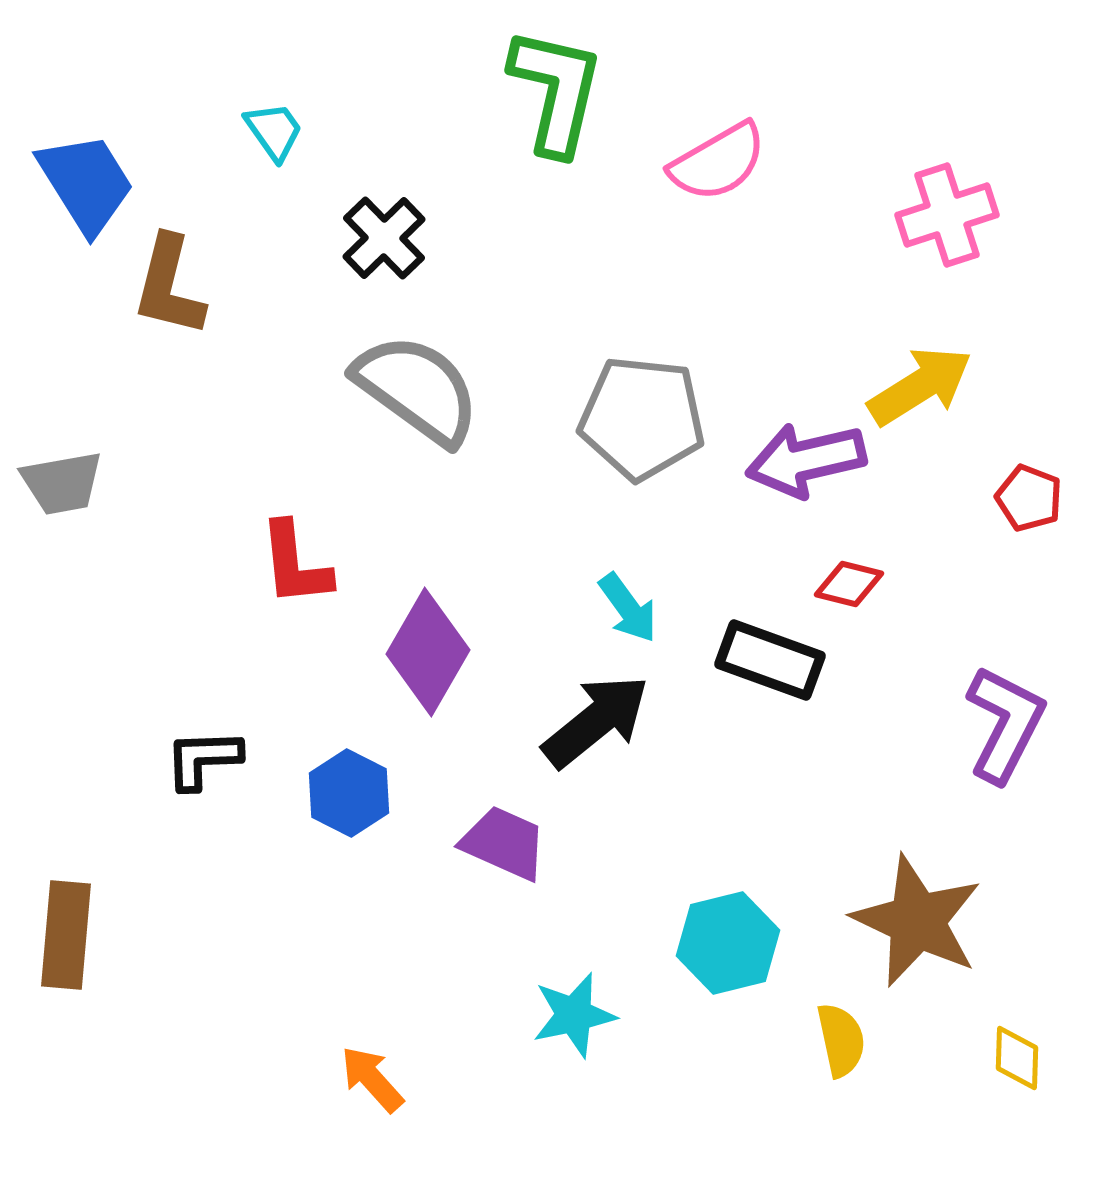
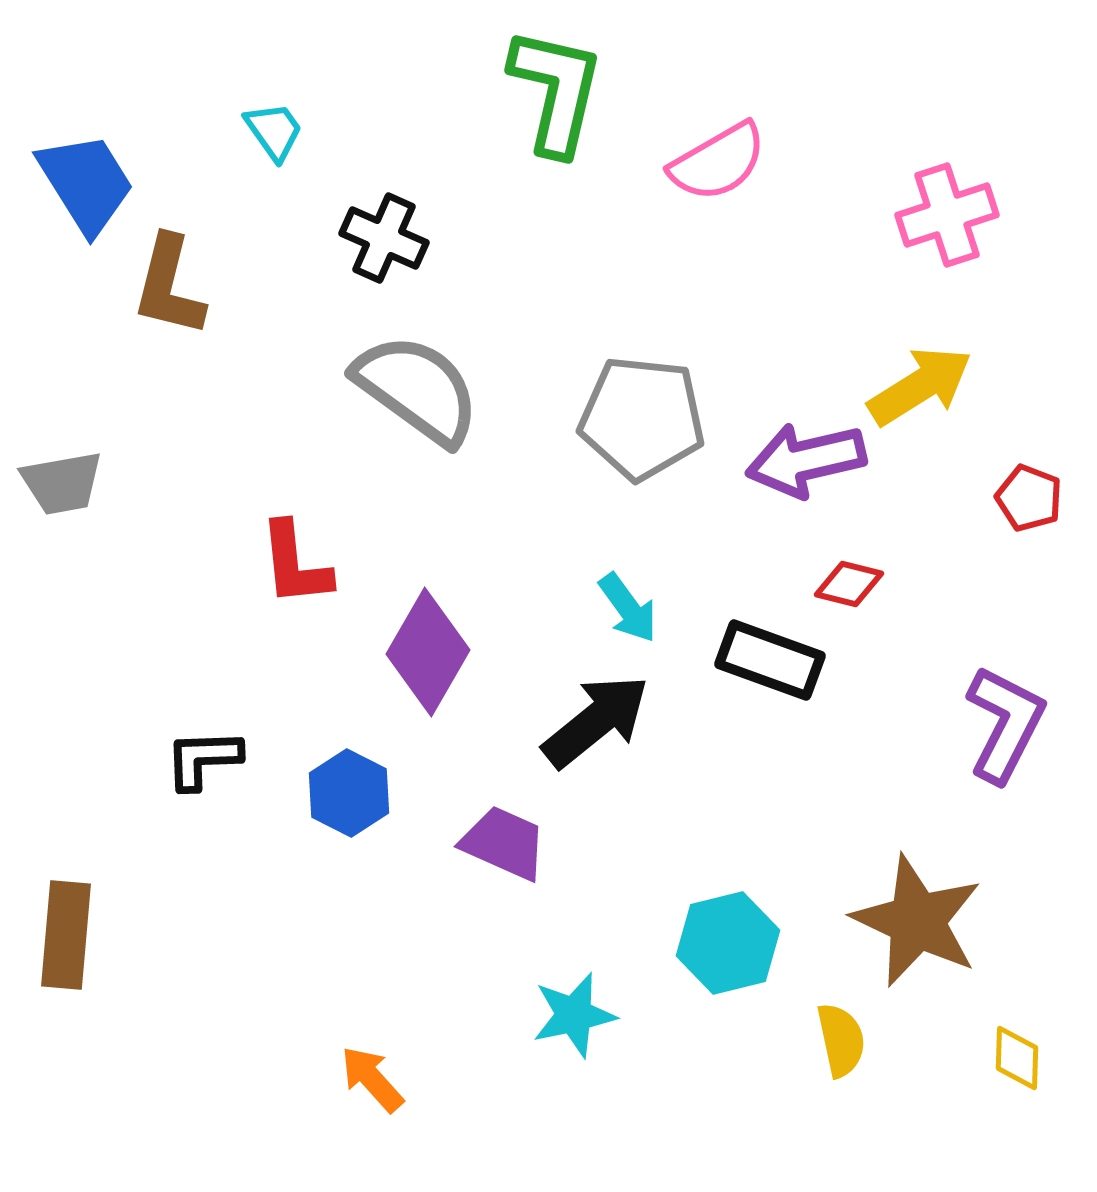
black cross: rotated 22 degrees counterclockwise
